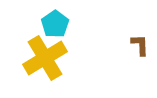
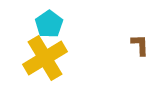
cyan pentagon: moved 6 px left
